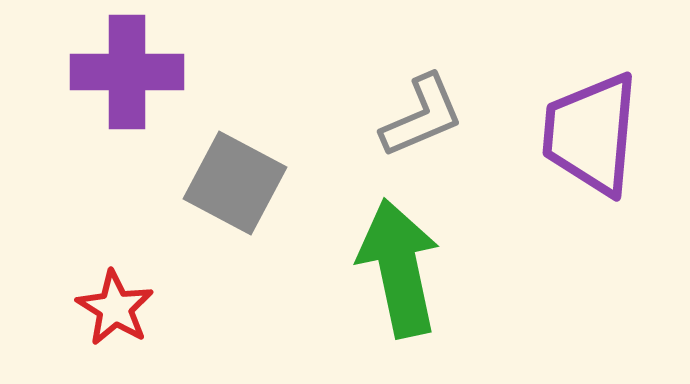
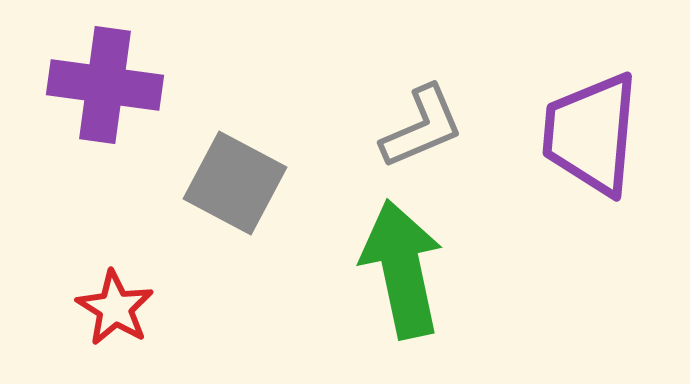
purple cross: moved 22 px left, 13 px down; rotated 8 degrees clockwise
gray L-shape: moved 11 px down
green arrow: moved 3 px right, 1 px down
